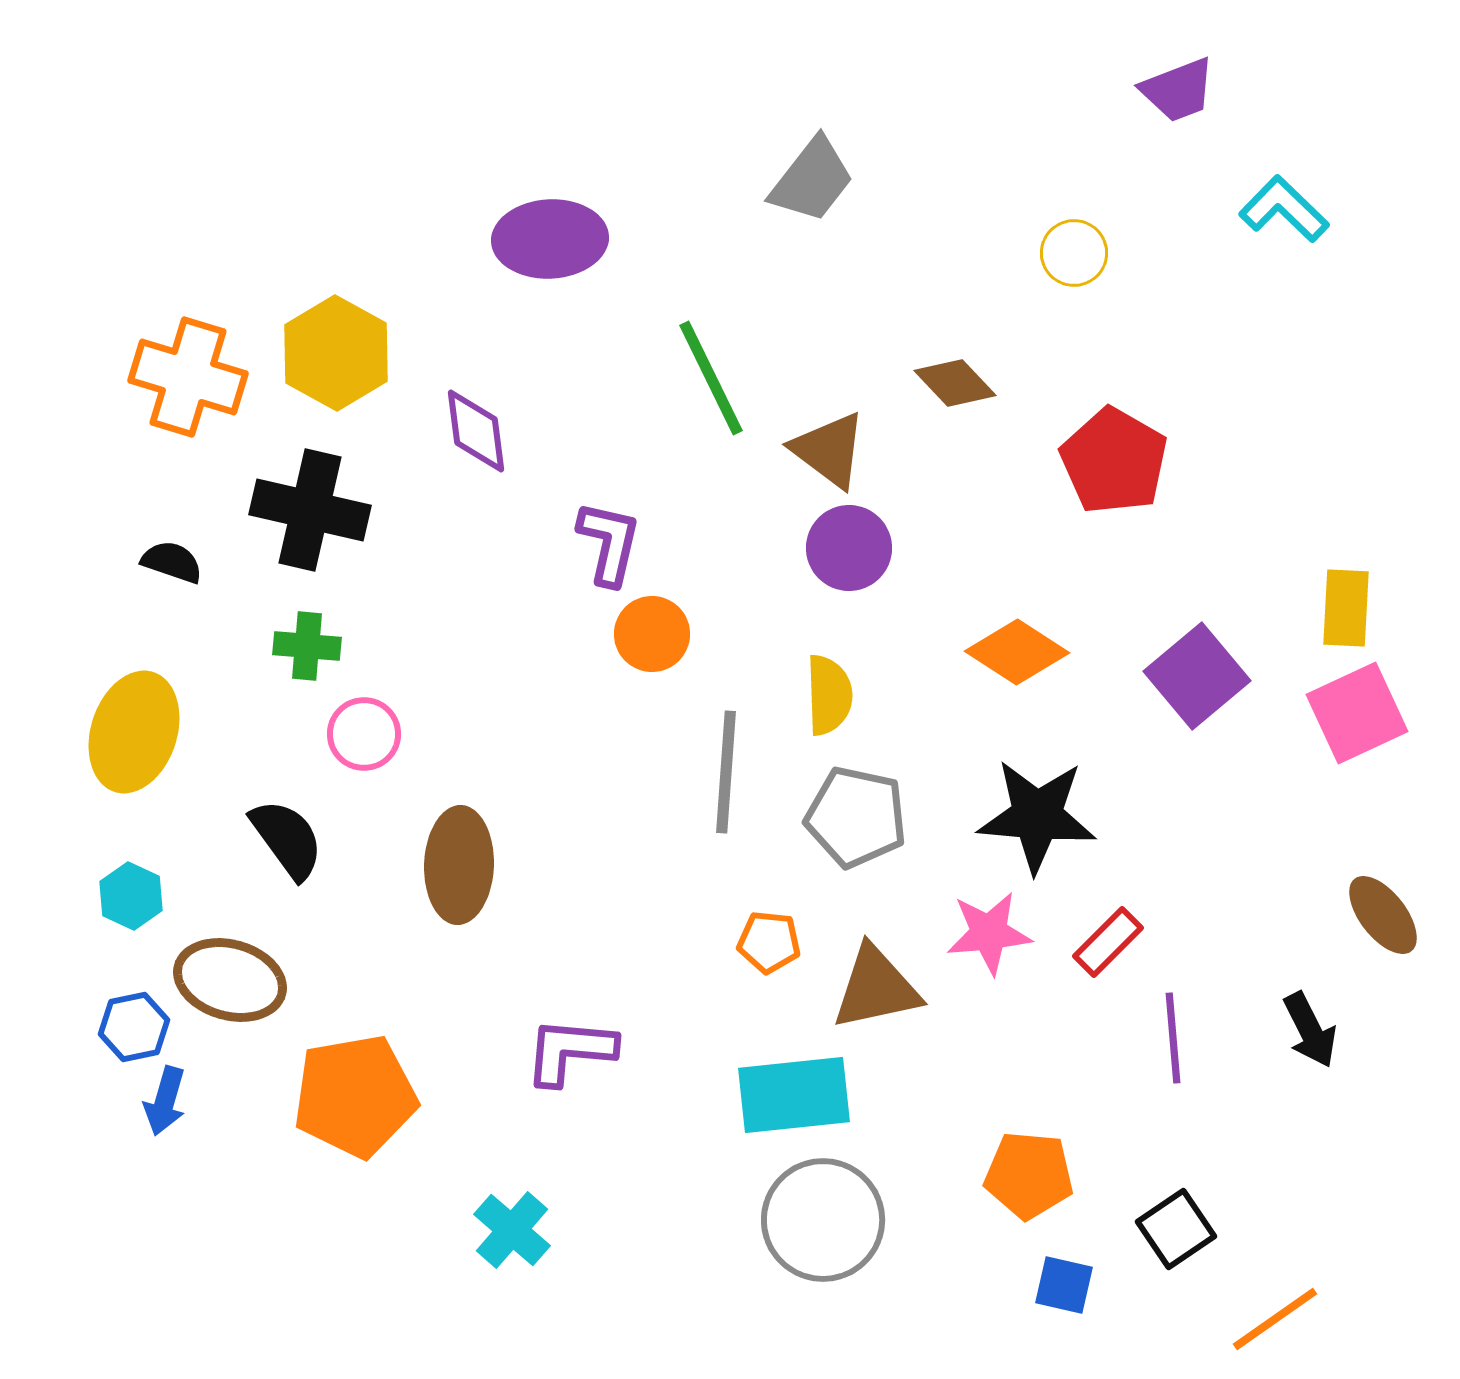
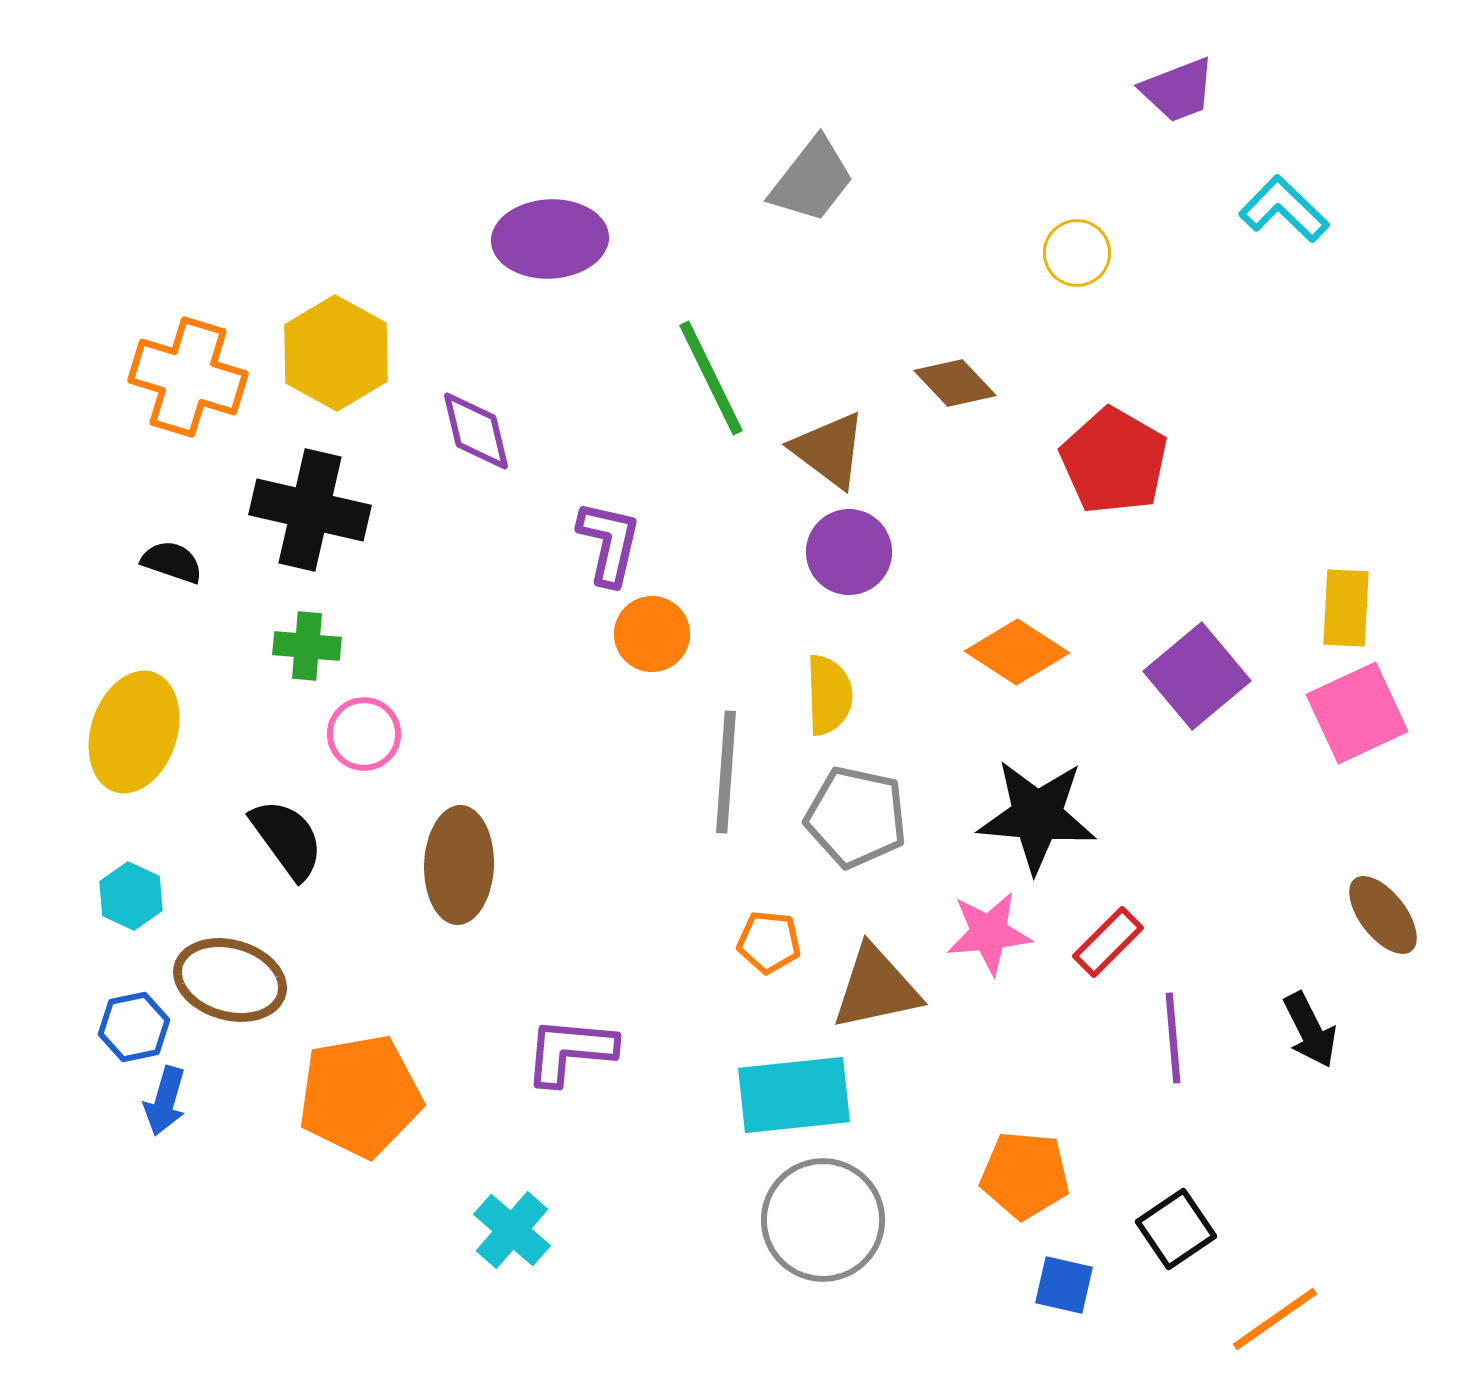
yellow circle at (1074, 253): moved 3 px right
purple diamond at (476, 431): rotated 6 degrees counterclockwise
purple circle at (849, 548): moved 4 px down
orange pentagon at (355, 1096): moved 5 px right
orange pentagon at (1029, 1175): moved 4 px left
